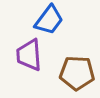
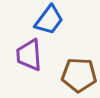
brown pentagon: moved 2 px right, 2 px down
